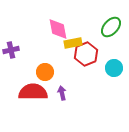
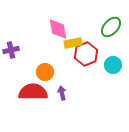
cyan circle: moved 1 px left, 3 px up
